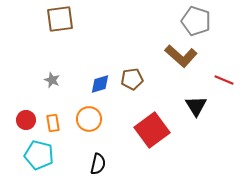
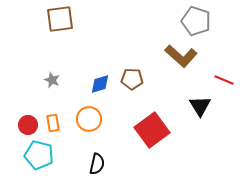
brown pentagon: rotated 10 degrees clockwise
black triangle: moved 4 px right
red circle: moved 2 px right, 5 px down
black semicircle: moved 1 px left
